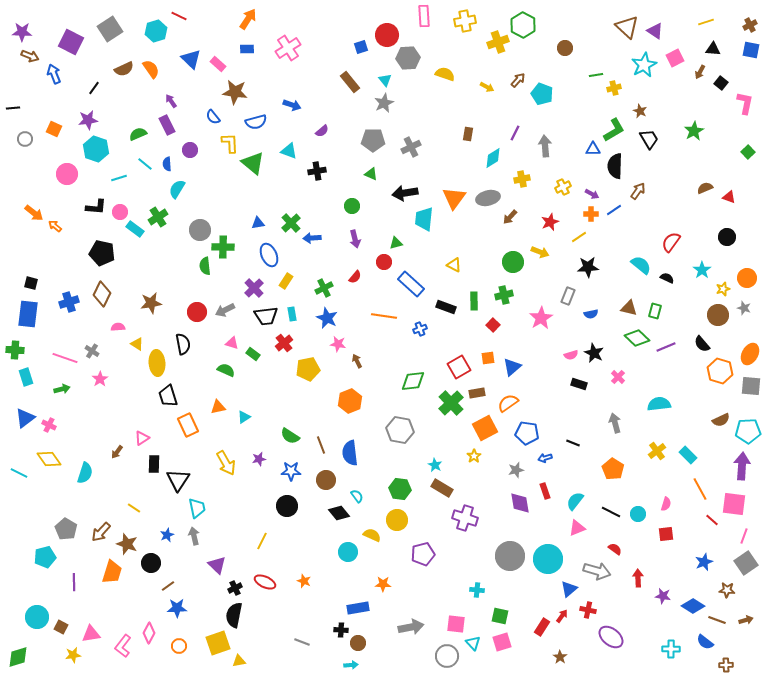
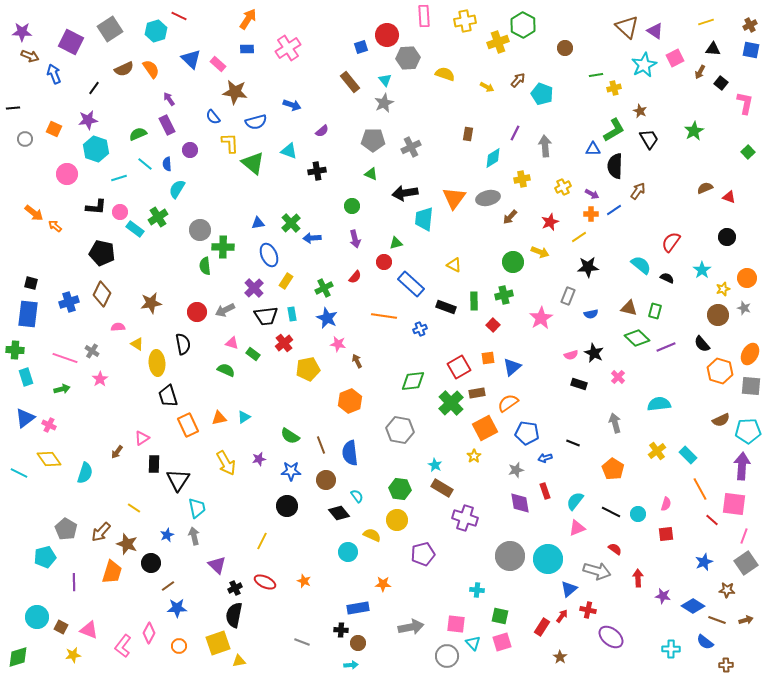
purple arrow at (171, 101): moved 2 px left, 2 px up
orange triangle at (218, 407): moved 1 px right, 11 px down
pink triangle at (91, 634): moved 2 px left, 4 px up; rotated 30 degrees clockwise
